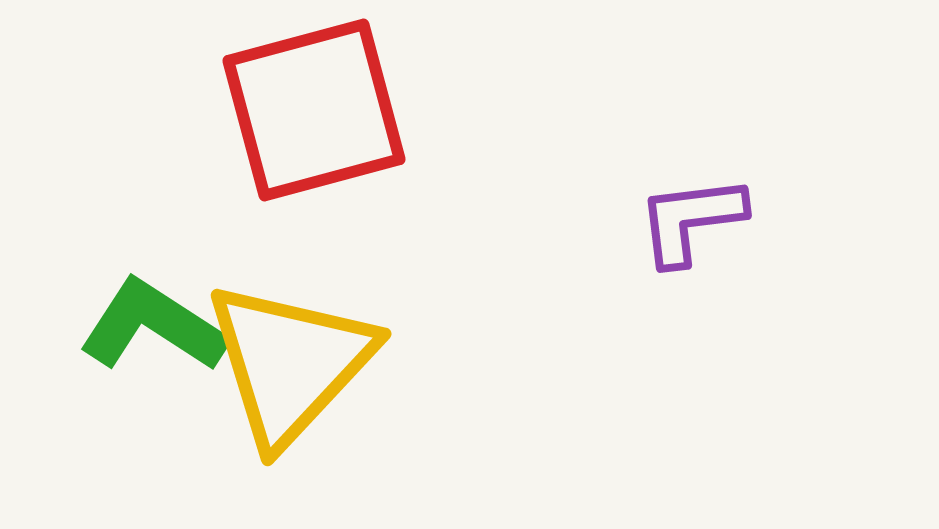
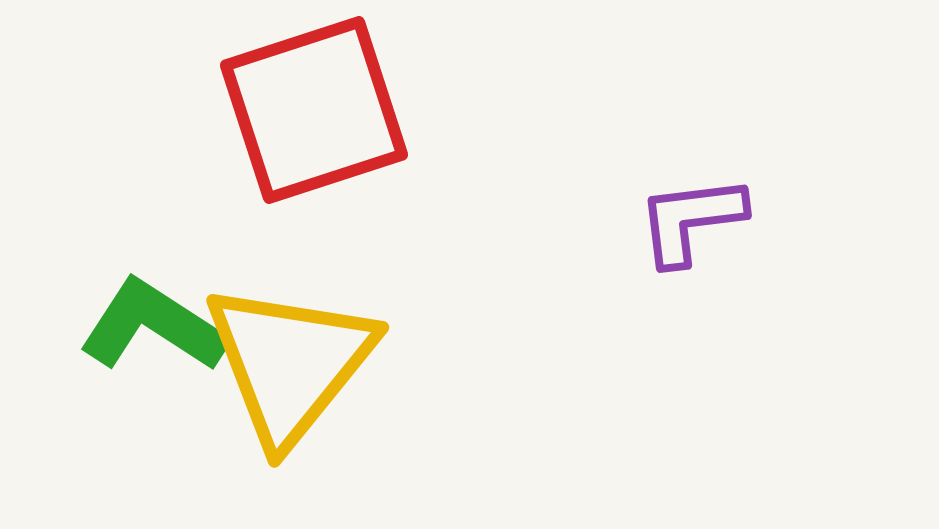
red square: rotated 3 degrees counterclockwise
yellow triangle: rotated 4 degrees counterclockwise
